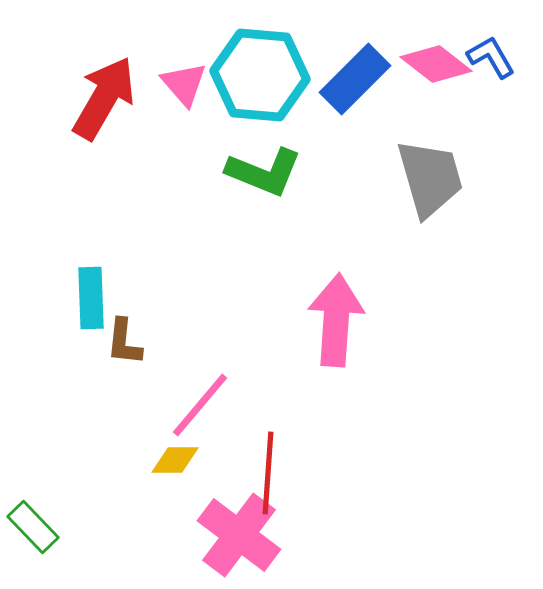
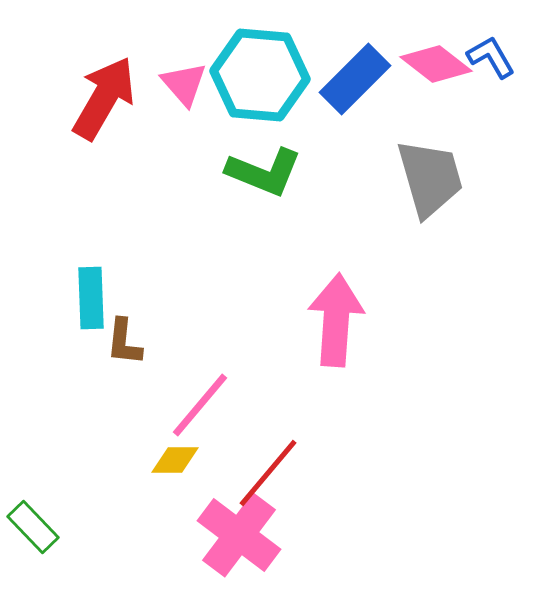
red line: rotated 36 degrees clockwise
